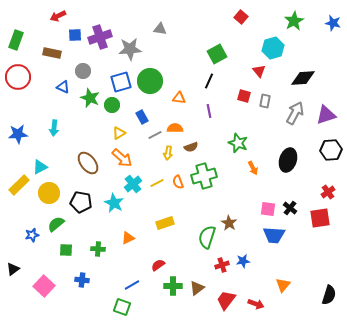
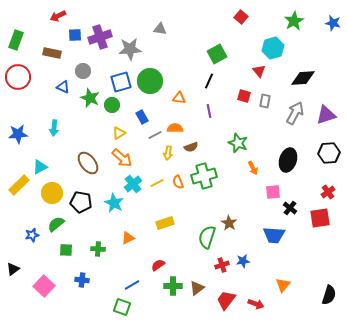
black hexagon at (331, 150): moved 2 px left, 3 px down
yellow circle at (49, 193): moved 3 px right
pink square at (268, 209): moved 5 px right, 17 px up; rotated 14 degrees counterclockwise
